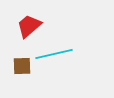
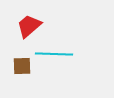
cyan line: rotated 15 degrees clockwise
